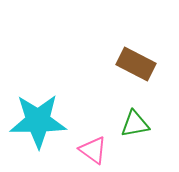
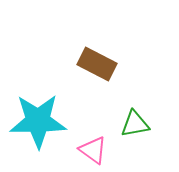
brown rectangle: moved 39 px left
